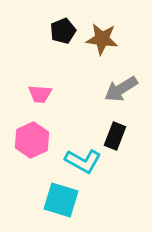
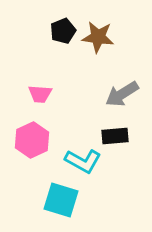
brown star: moved 4 px left, 2 px up
gray arrow: moved 1 px right, 5 px down
black rectangle: rotated 64 degrees clockwise
